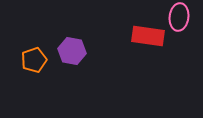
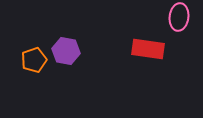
red rectangle: moved 13 px down
purple hexagon: moved 6 px left
